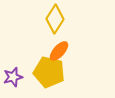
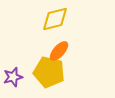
yellow diamond: rotated 44 degrees clockwise
